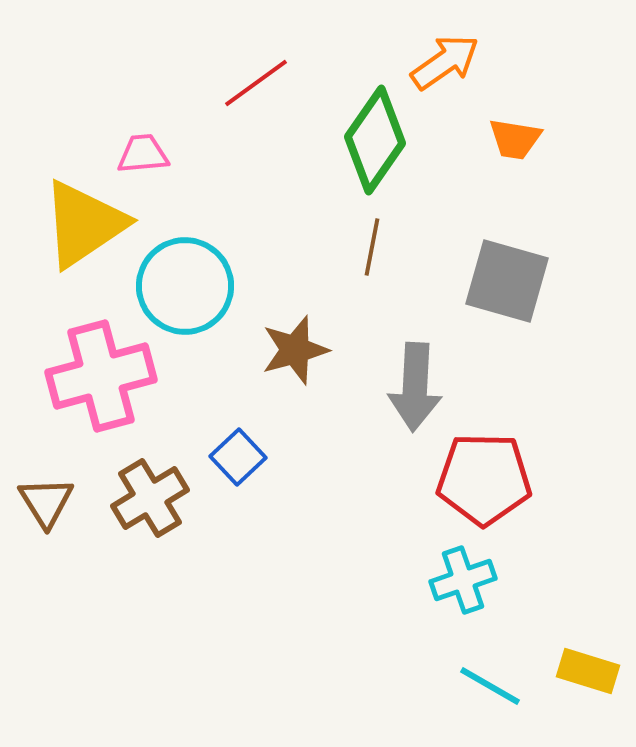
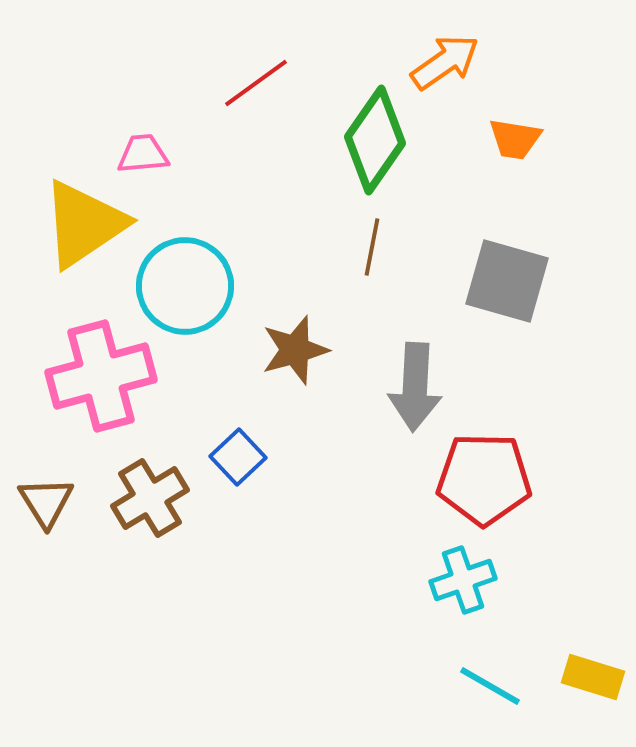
yellow rectangle: moved 5 px right, 6 px down
